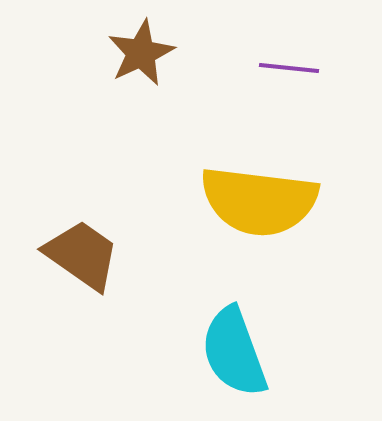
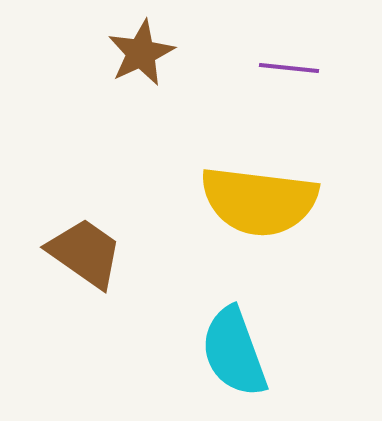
brown trapezoid: moved 3 px right, 2 px up
